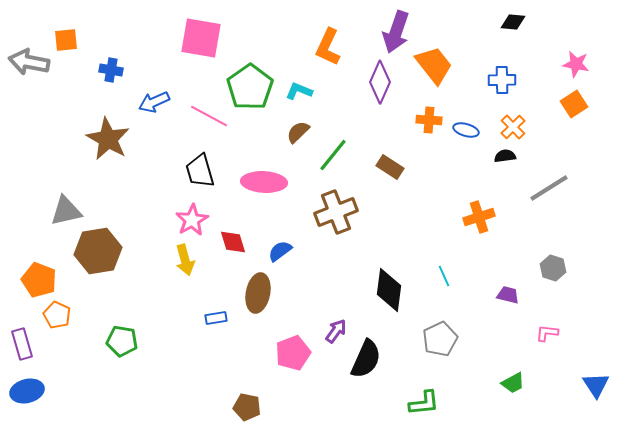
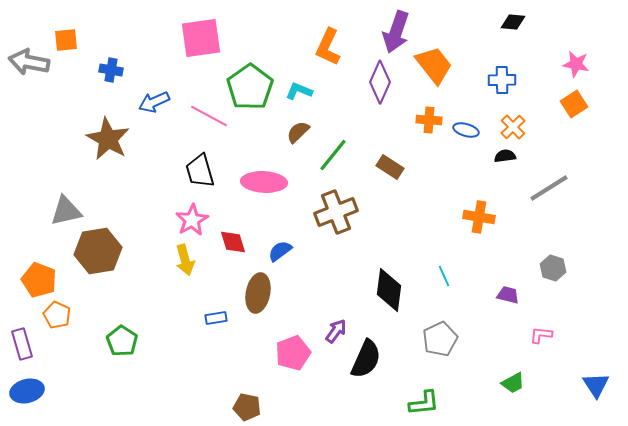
pink square at (201, 38): rotated 18 degrees counterclockwise
orange cross at (479, 217): rotated 28 degrees clockwise
pink L-shape at (547, 333): moved 6 px left, 2 px down
green pentagon at (122, 341): rotated 24 degrees clockwise
